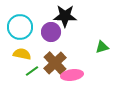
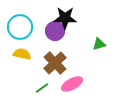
black star: moved 2 px down
purple circle: moved 4 px right, 1 px up
green triangle: moved 3 px left, 3 px up
green line: moved 10 px right, 17 px down
pink ellipse: moved 9 px down; rotated 20 degrees counterclockwise
